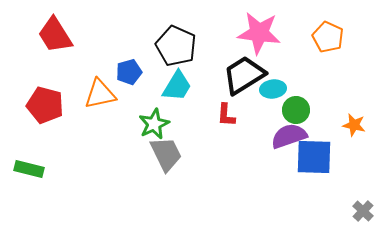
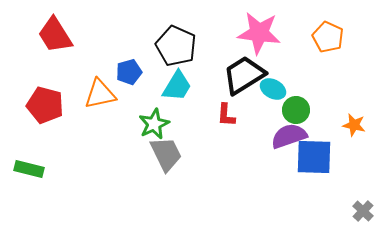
cyan ellipse: rotated 35 degrees clockwise
